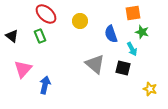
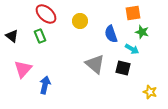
cyan arrow: rotated 32 degrees counterclockwise
yellow star: moved 3 px down
